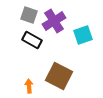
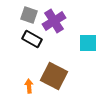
cyan square: moved 5 px right, 8 px down; rotated 18 degrees clockwise
black rectangle: moved 1 px up
brown square: moved 5 px left
